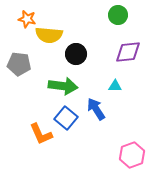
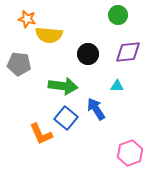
black circle: moved 12 px right
cyan triangle: moved 2 px right
pink hexagon: moved 2 px left, 2 px up
